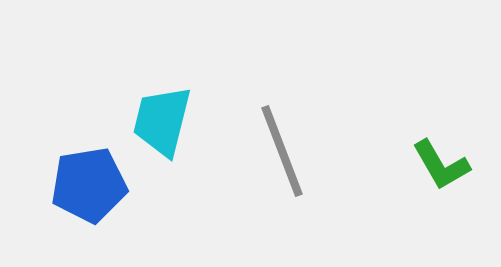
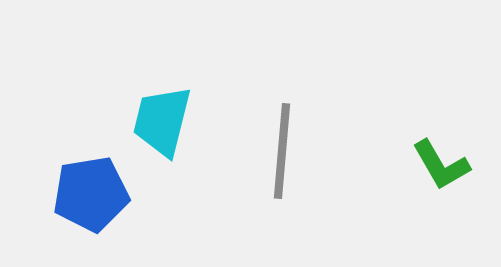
gray line: rotated 26 degrees clockwise
blue pentagon: moved 2 px right, 9 px down
